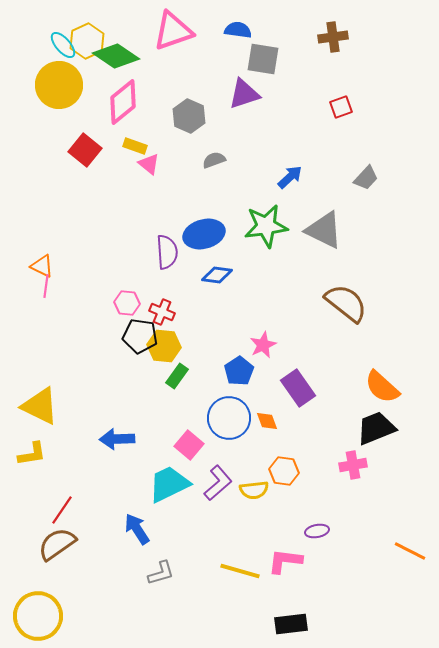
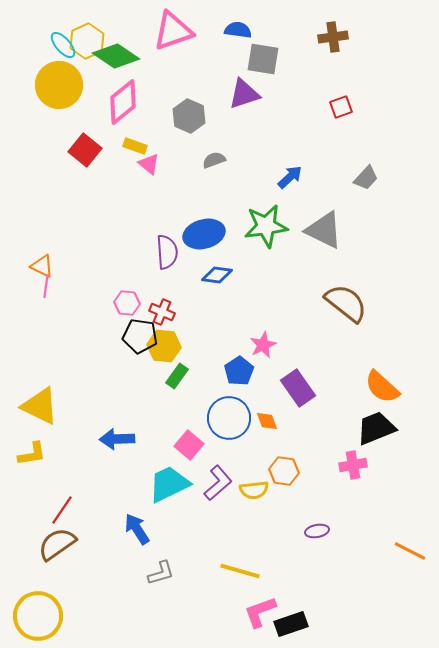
pink L-shape at (285, 561): moved 25 px left, 51 px down; rotated 27 degrees counterclockwise
black rectangle at (291, 624): rotated 12 degrees counterclockwise
